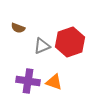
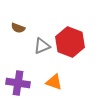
red hexagon: rotated 20 degrees counterclockwise
purple cross: moved 10 px left, 2 px down
